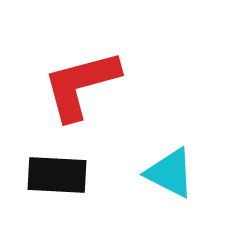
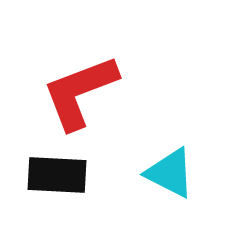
red L-shape: moved 1 px left, 7 px down; rotated 6 degrees counterclockwise
